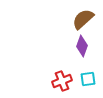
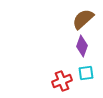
cyan square: moved 2 px left, 6 px up
